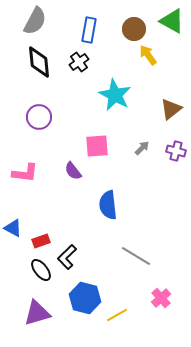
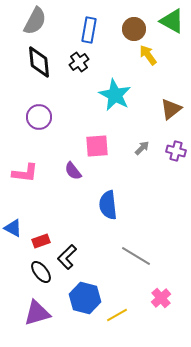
black ellipse: moved 2 px down
